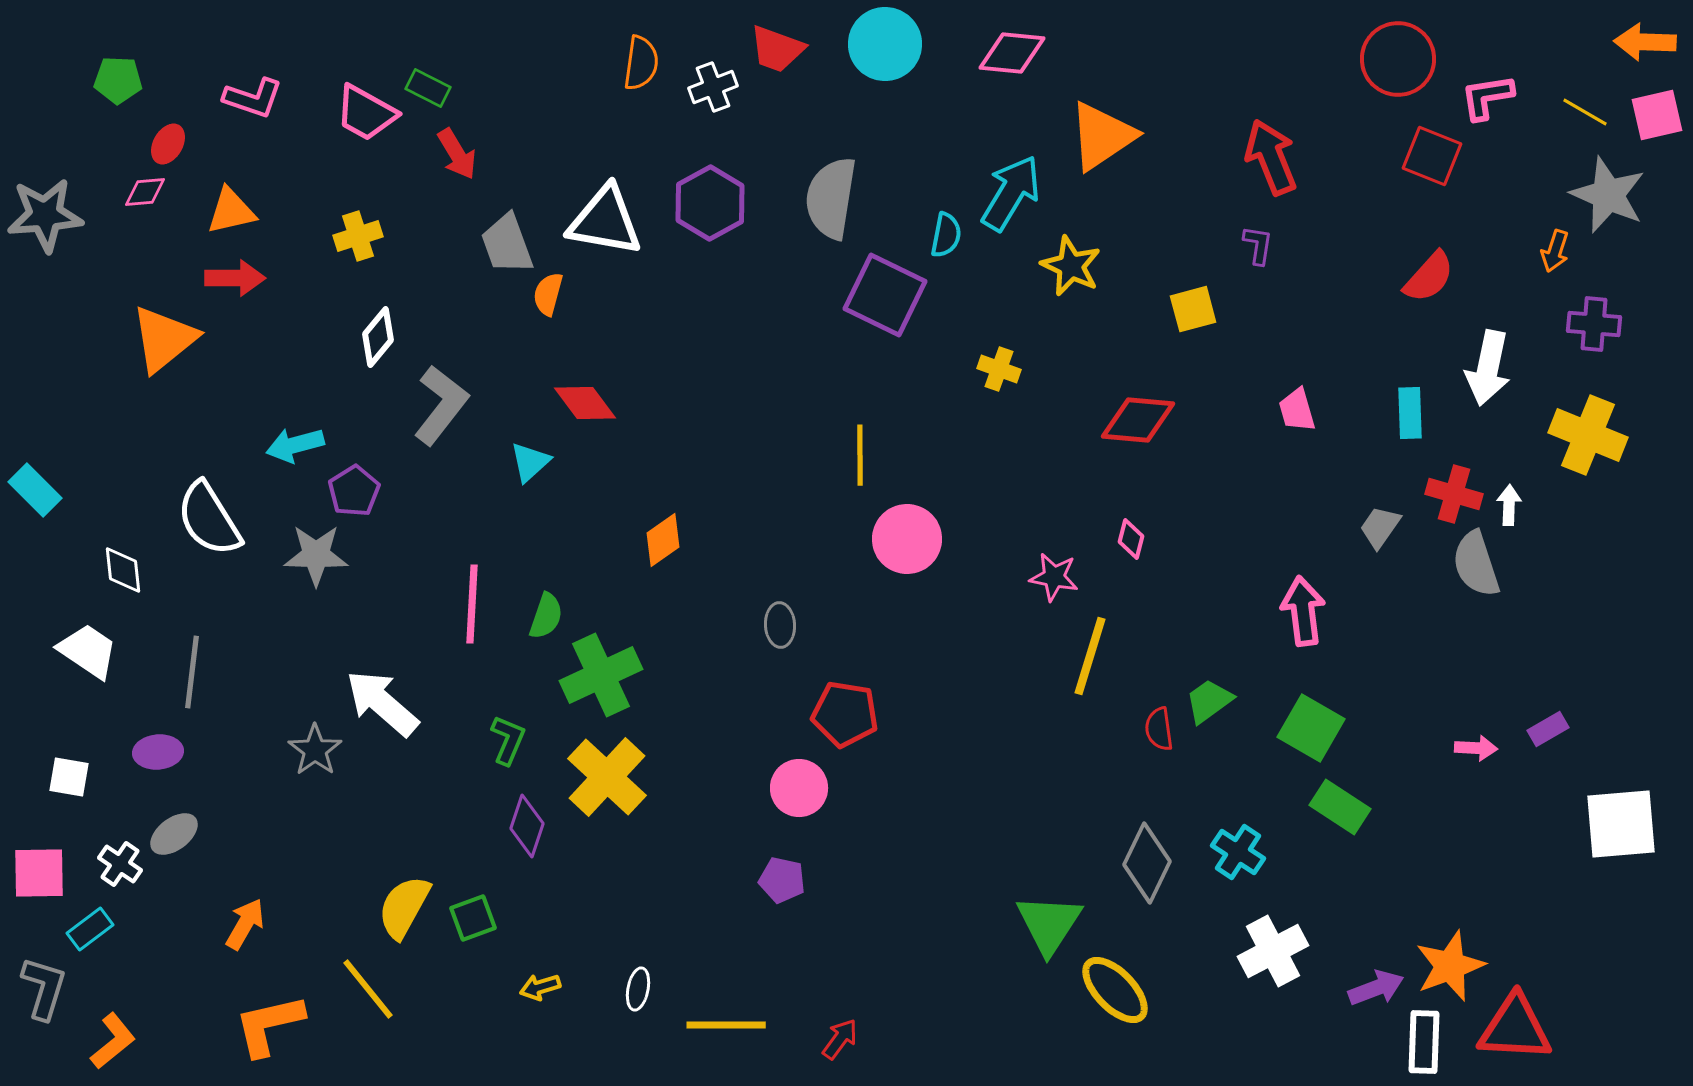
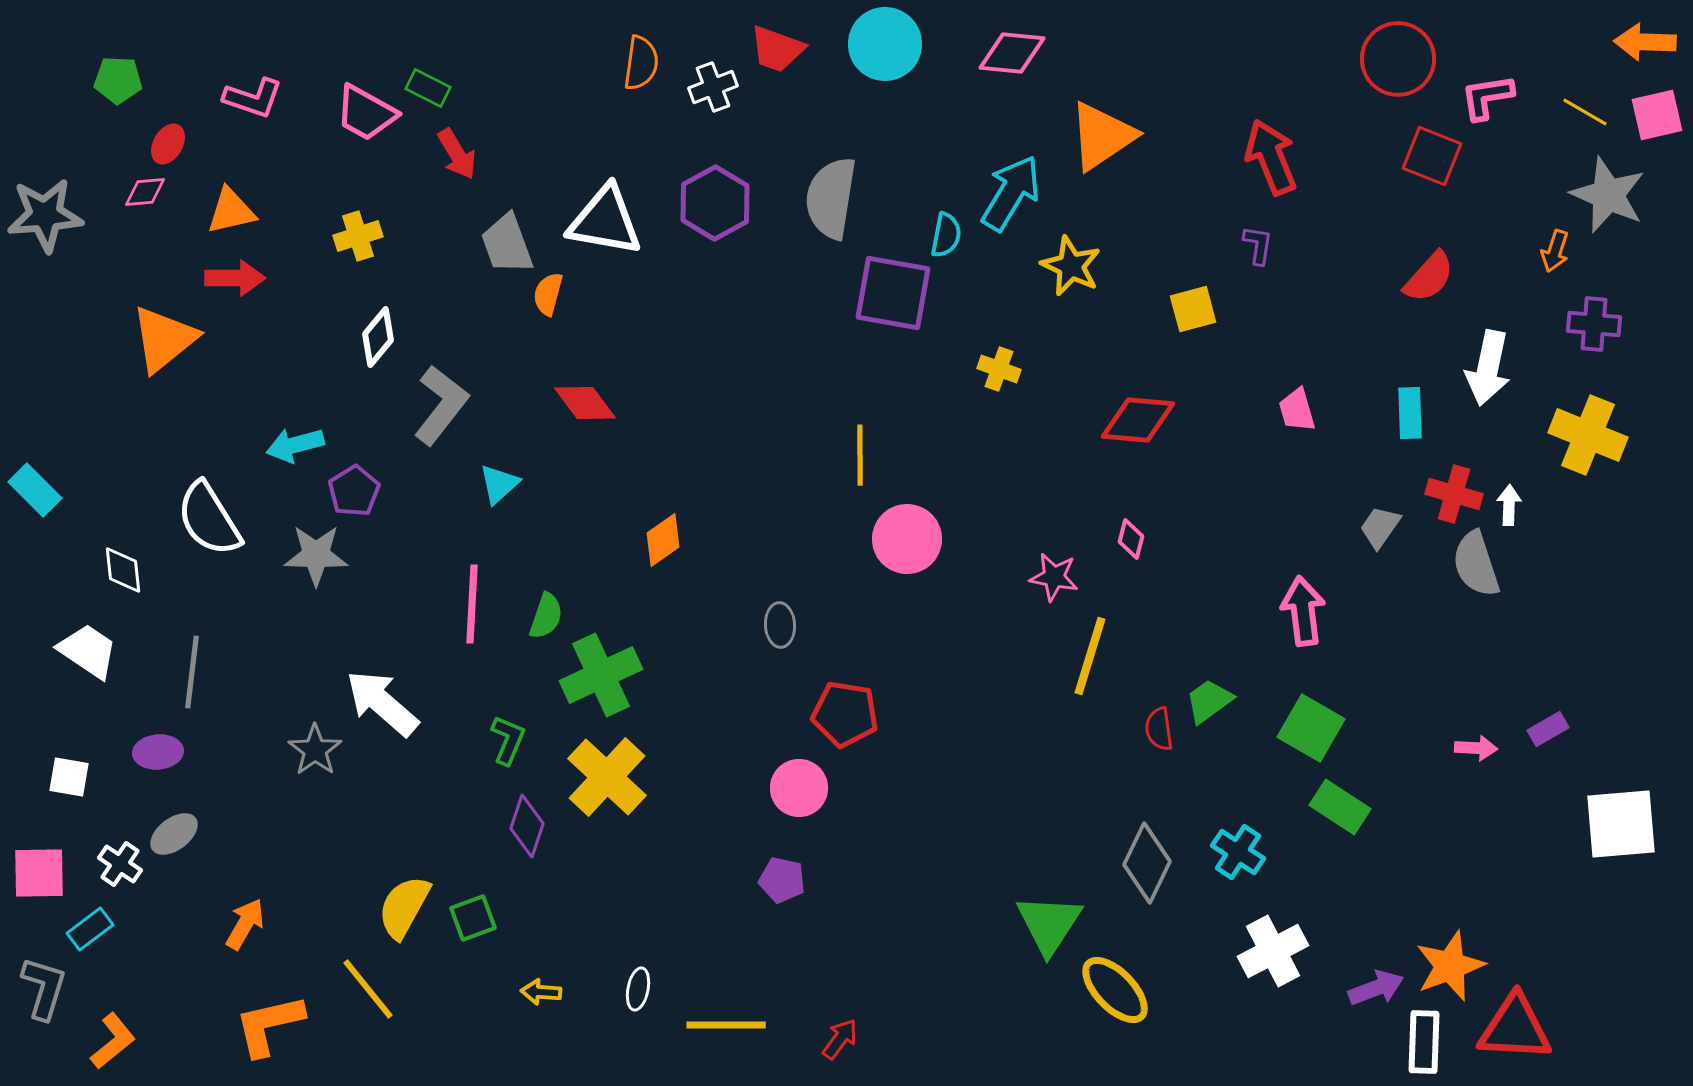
purple hexagon at (710, 203): moved 5 px right
purple square at (885, 295): moved 8 px right, 2 px up; rotated 16 degrees counterclockwise
cyan triangle at (530, 462): moved 31 px left, 22 px down
yellow arrow at (540, 987): moved 1 px right, 5 px down; rotated 21 degrees clockwise
